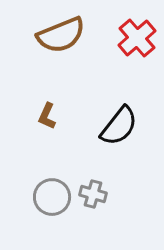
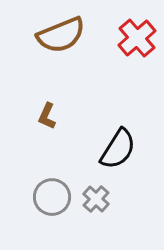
black semicircle: moved 1 px left, 23 px down; rotated 6 degrees counterclockwise
gray cross: moved 3 px right, 5 px down; rotated 28 degrees clockwise
